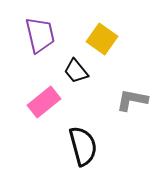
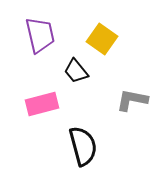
pink rectangle: moved 2 px left, 2 px down; rotated 24 degrees clockwise
